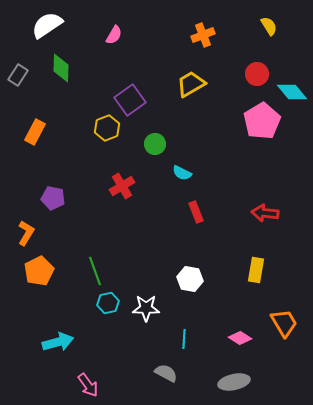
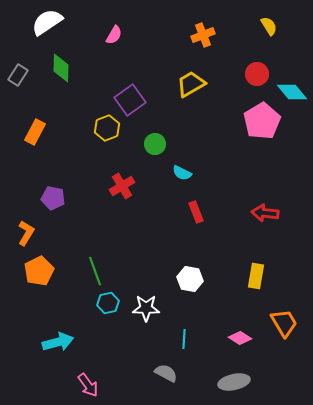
white semicircle: moved 3 px up
yellow rectangle: moved 6 px down
